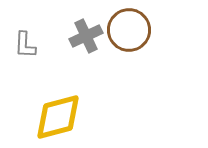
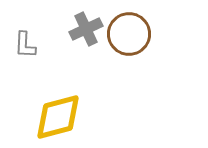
brown circle: moved 4 px down
gray cross: moved 7 px up
